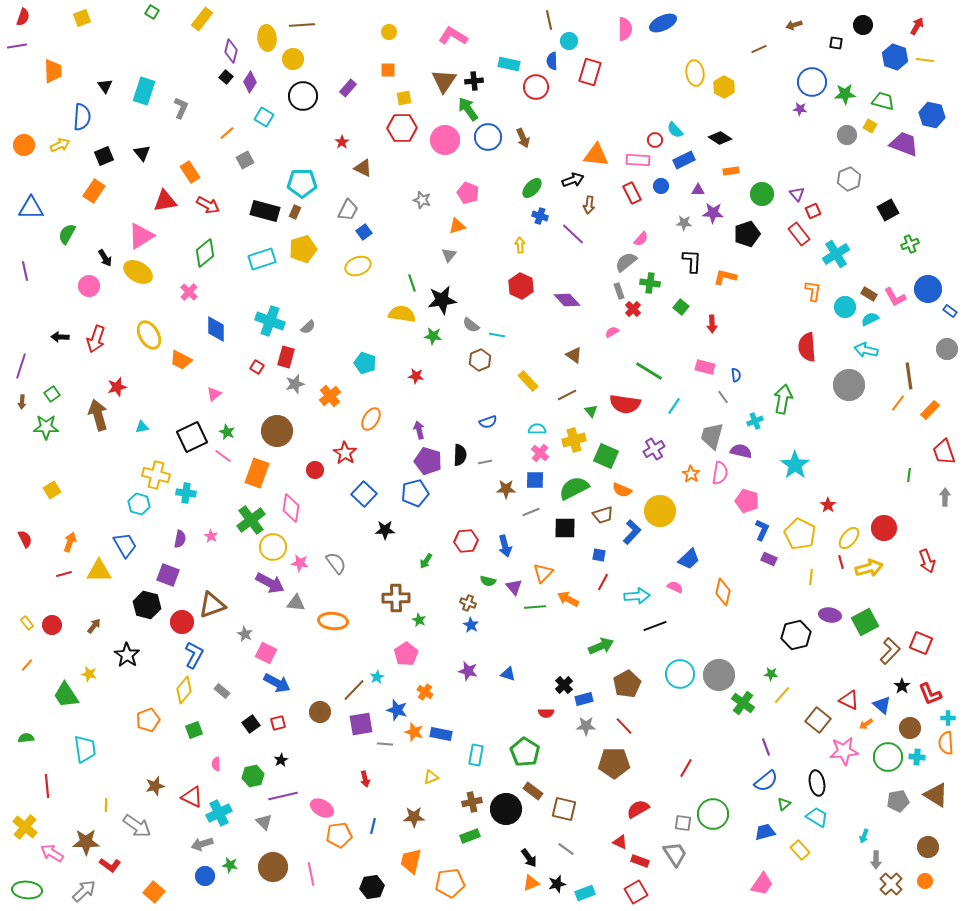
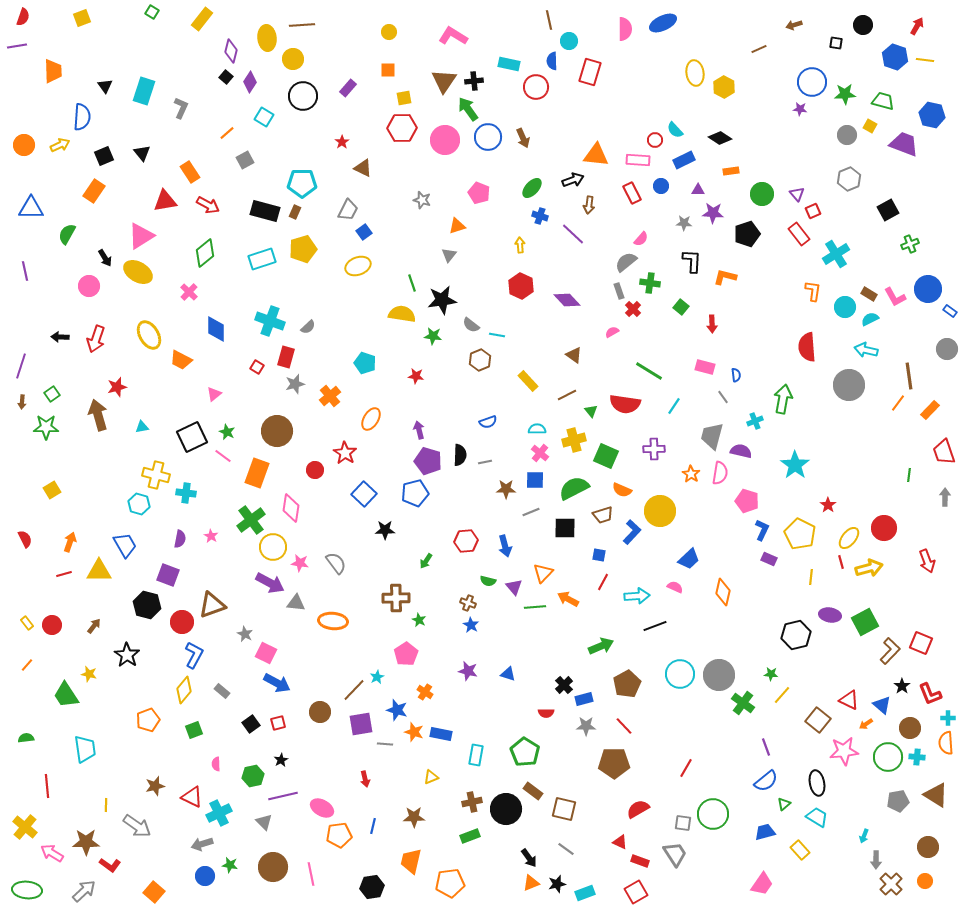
pink pentagon at (468, 193): moved 11 px right
purple cross at (654, 449): rotated 30 degrees clockwise
